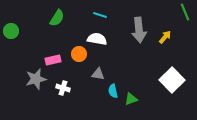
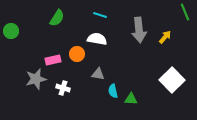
orange circle: moved 2 px left
green triangle: rotated 24 degrees clockwise
